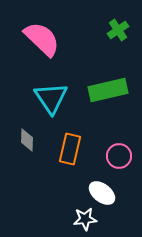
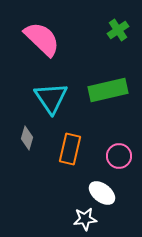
gray diamond: moved 2 px up; rotated 15 degrees clockwise
